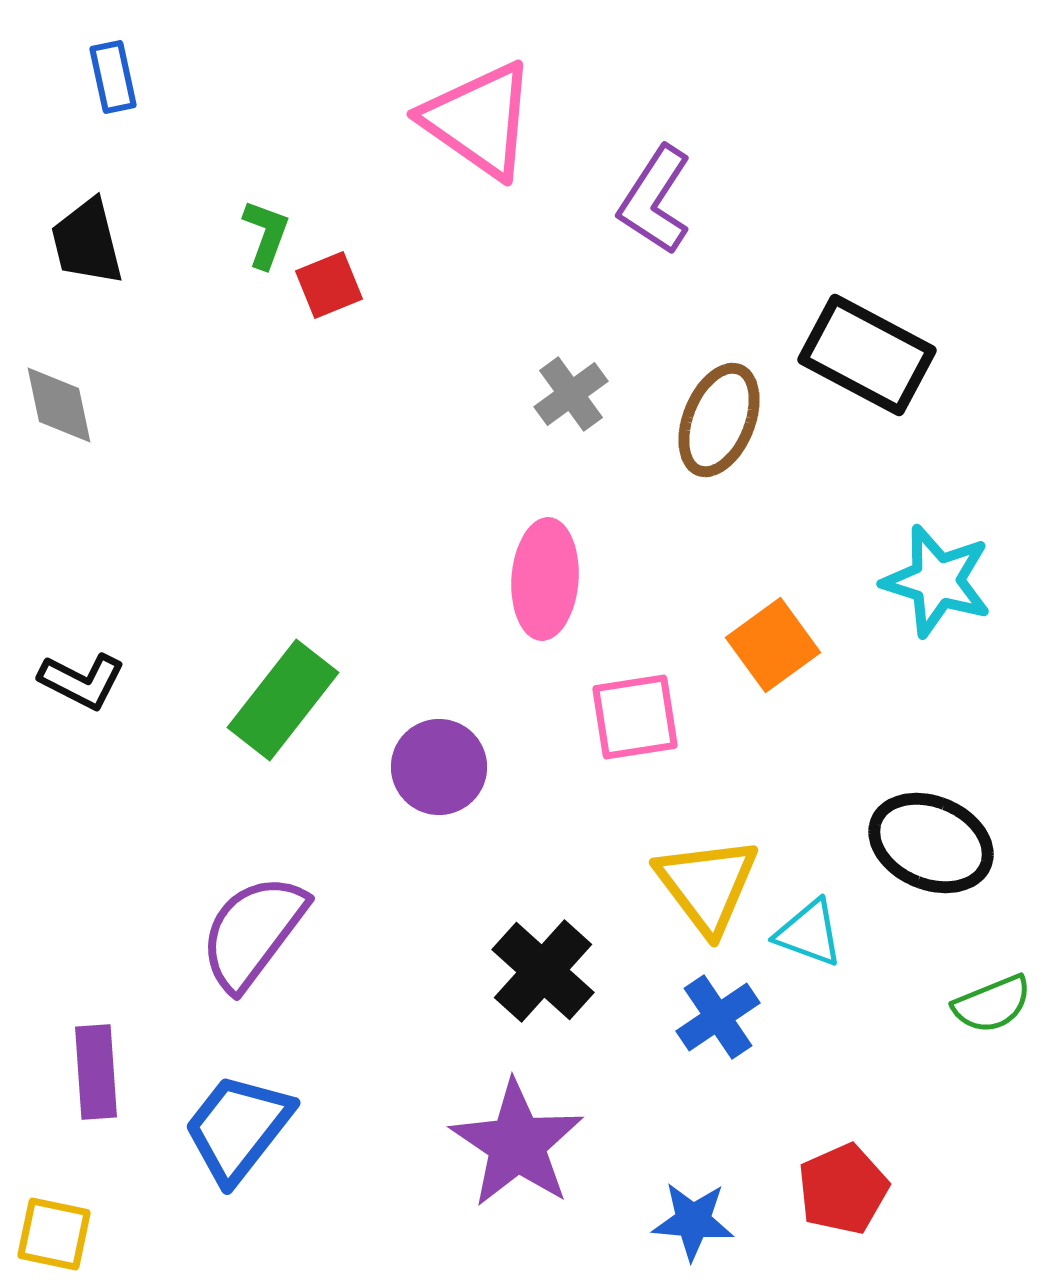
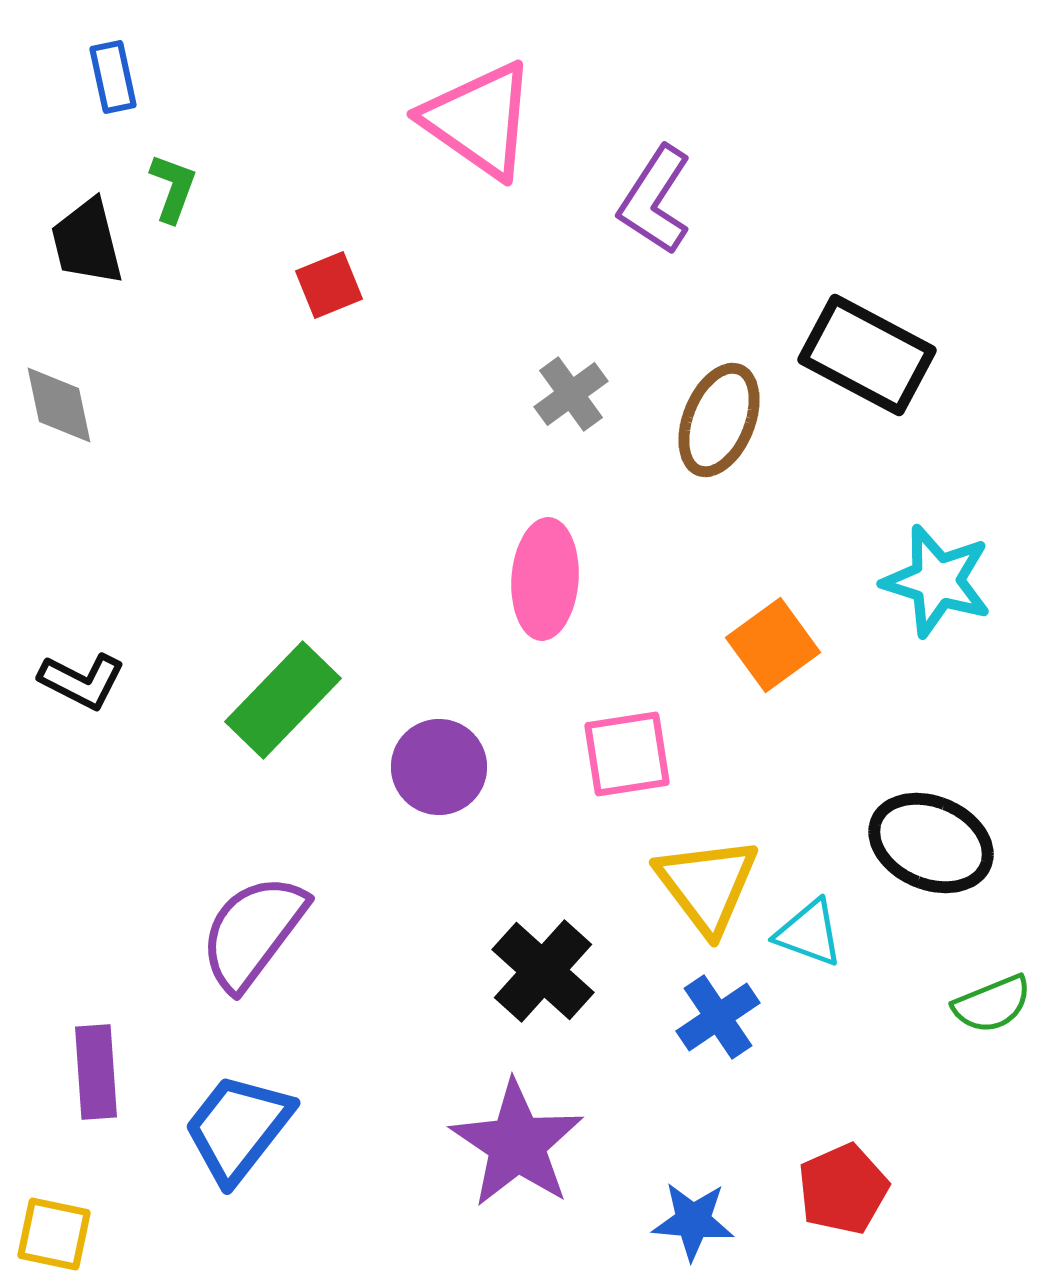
green L-shape: moved 93 px left, 46 px up
green rectangle: rotated 6 degrees clockwise
pink square: moved 8 px left, 37 px down
